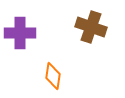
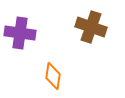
purple cross: rotated 8 degrees clockwise
